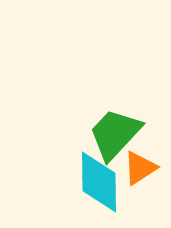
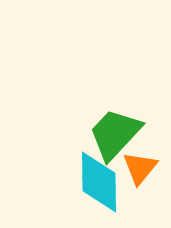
orange triangle: rotated 18 degrees counterclockwise
